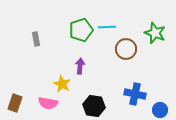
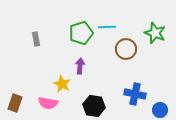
green pentagon: moved 3 px down
